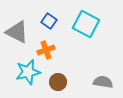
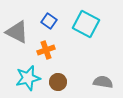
cyan star: moved 6 px down
